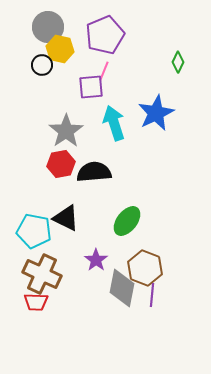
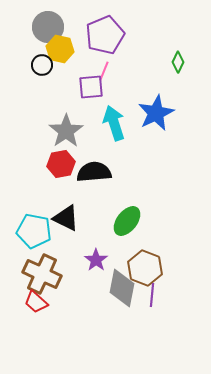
red trapezoid: rotated 40 degrees clockwise
